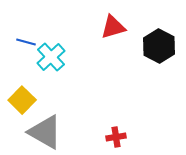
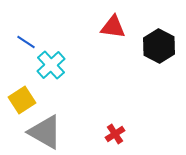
red triangle: rotated 24 degrees clockwise
blue line: rotated 18 degrees clockwise
cyan cross: moved 8 px down
yellow square: rotated 12 degrees clockwise
red cross: moved 1 px left, 3 px up; rotated 24 degrees counterclockwise
